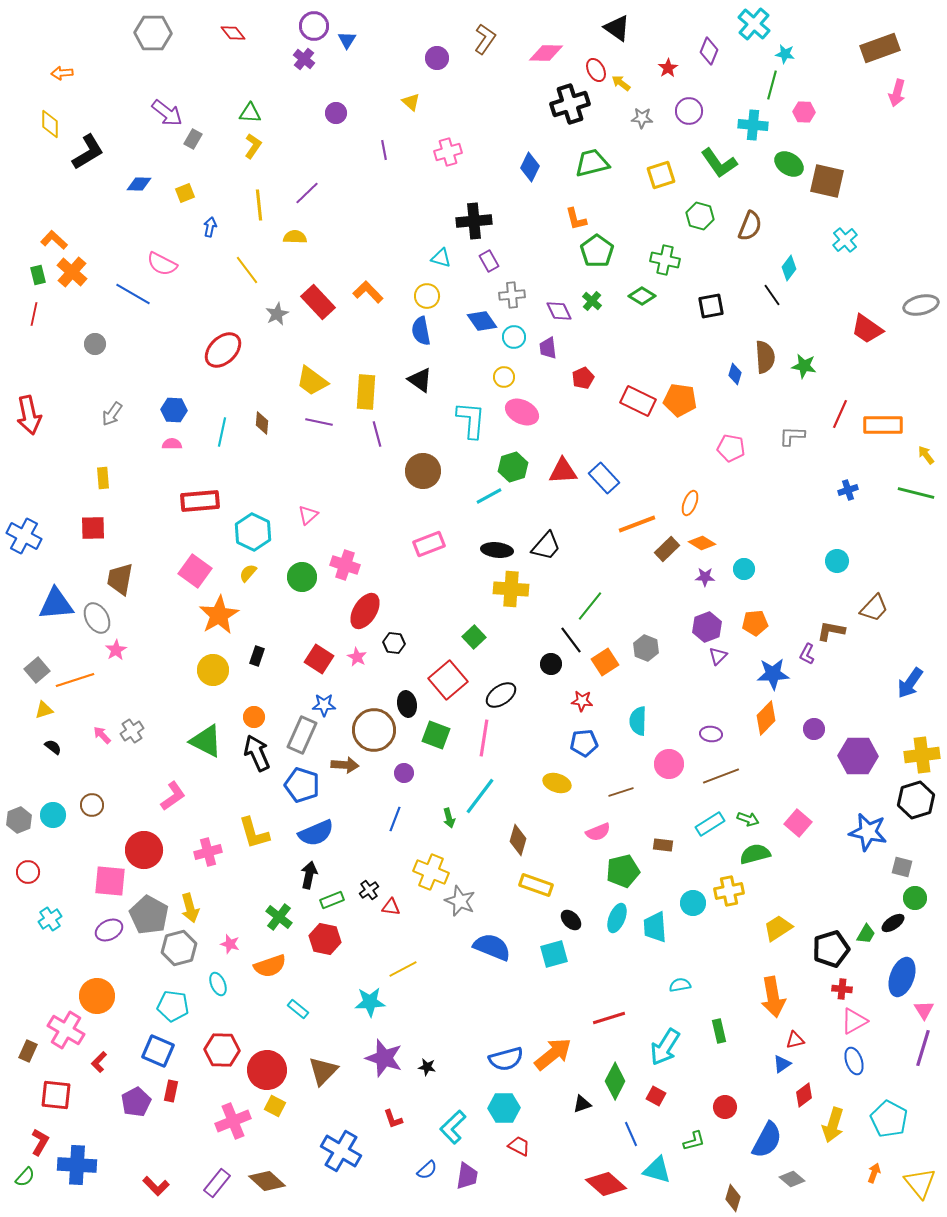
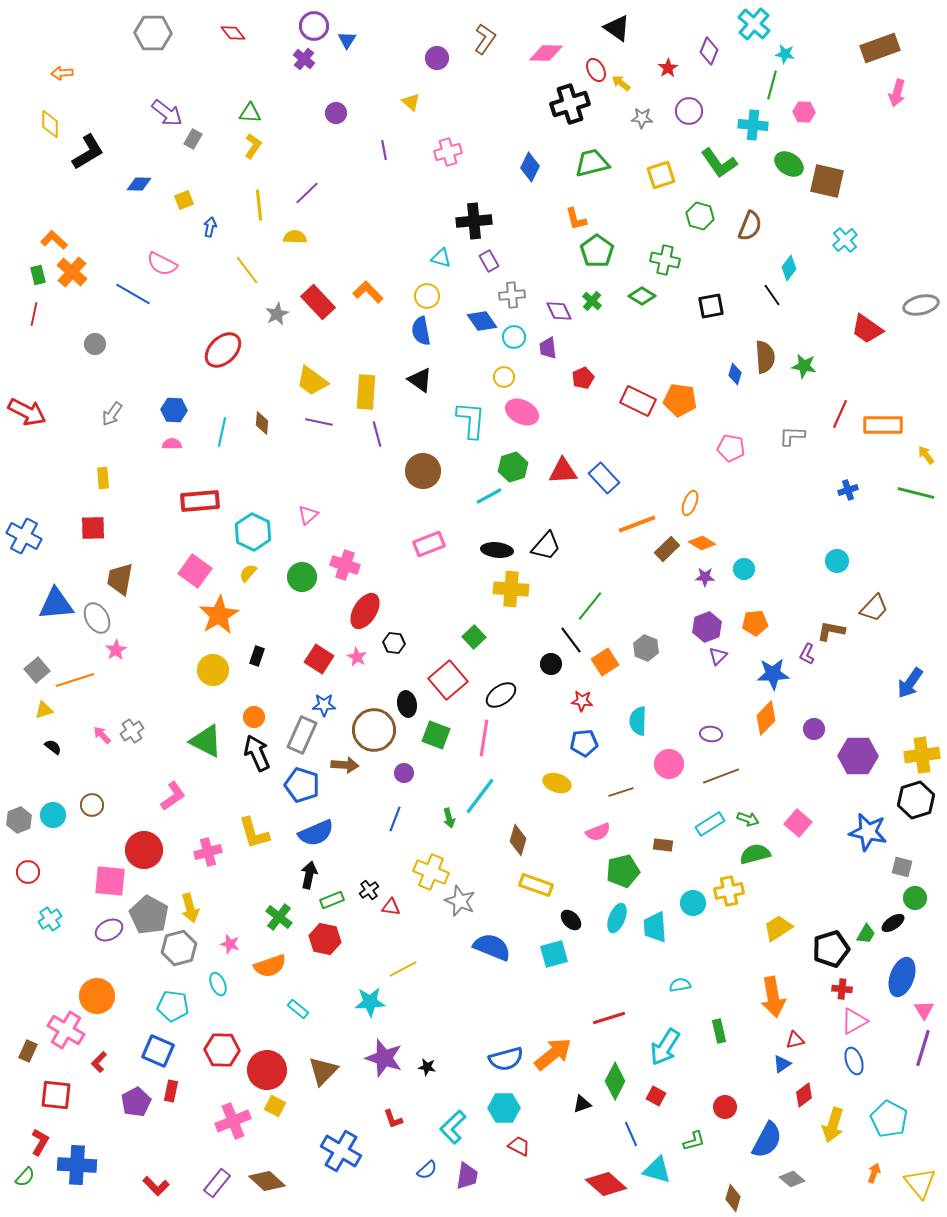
yellow square at (185, 193): moved 1 px left, 7 px down
red arrow at (29, 415): moved 2 px left, 3 px up; rotated 51 degrees counterclockwise
